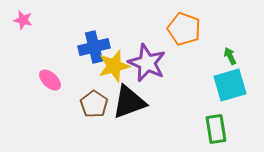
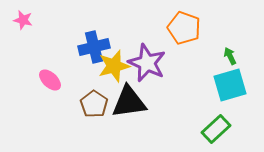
orange pentagon: moved 1 px up
black triangle: rotated 12 degrees clockwise
green rectangle: rotated 56 degrees clockwise
